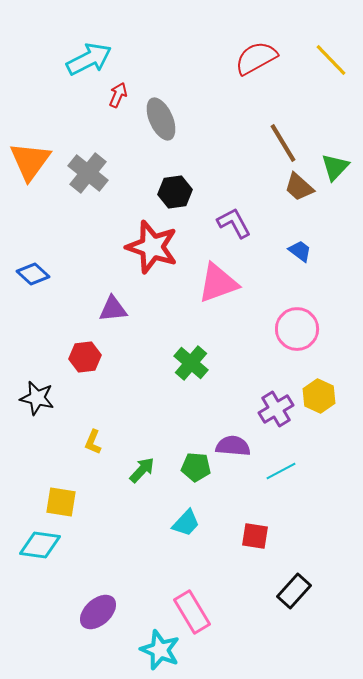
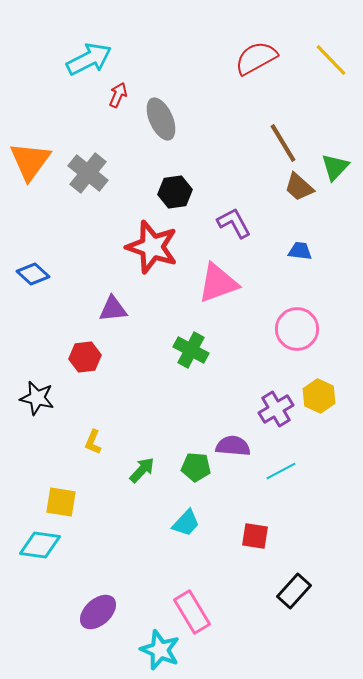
blue trapezoid: rotated 30 degrees counterclockwise
green cross: moved 13 px up; rotated 12 degrees counterclockwise
